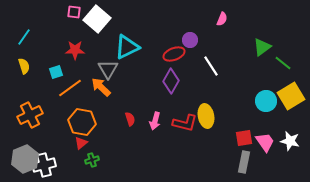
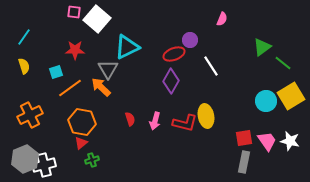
pink trapezoid: moved 2 px right, 1 px up
